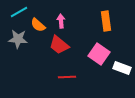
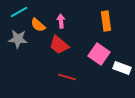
red line: rotated 18 degrees clockwise
